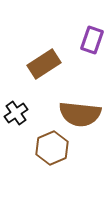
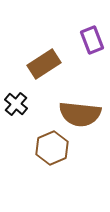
purple rectangle: rotated 40 degrees counterclockwise
black cross: moved 9 px up; rotated 15 degrees counterclockwise
